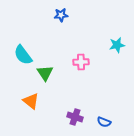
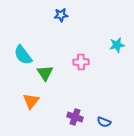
orange triangle: rotated 30 degrees clockwise
